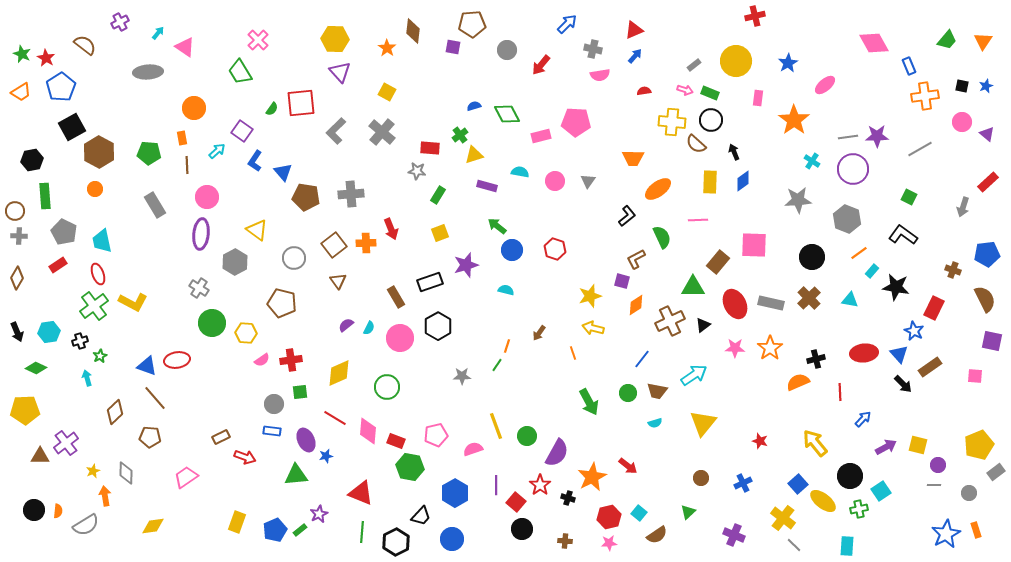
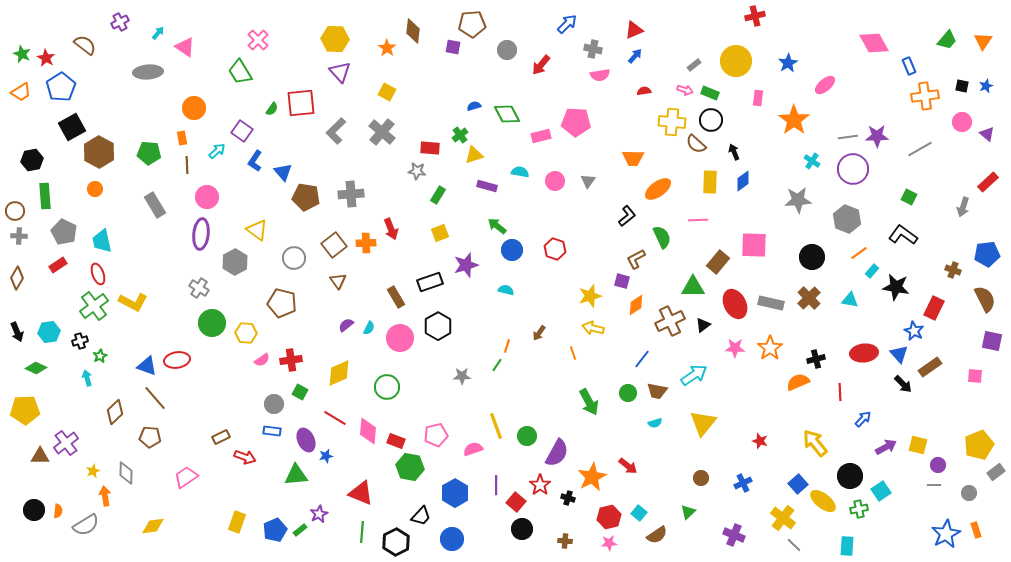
green square at (300, 392): rotated 35 degrees clockwise
